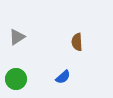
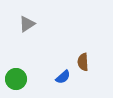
gray triangle: moved 10 px right, 13 px up
brown semicircle: moved 6 px right, 20 px down
